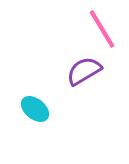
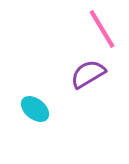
purple semicircle: moved 4 px right, 3 px down
